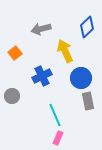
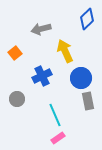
blue diamond: moved 8 px up
gray circle: moved 5 px right, 3 px down
pink rectangle: rotated 32 degrees clockwise
